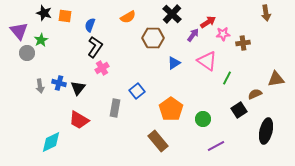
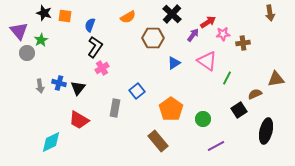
brown arrow: moved 4 px right
